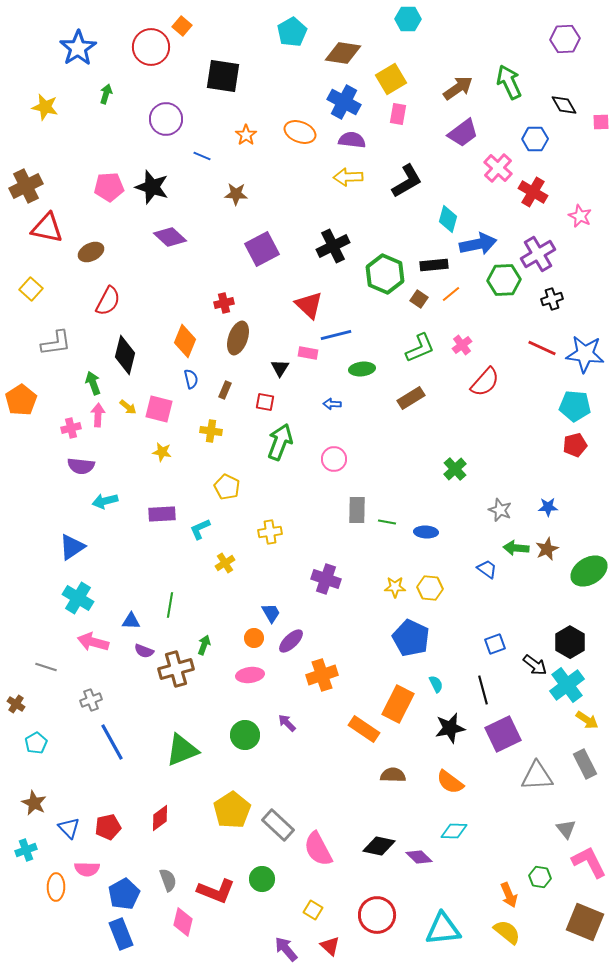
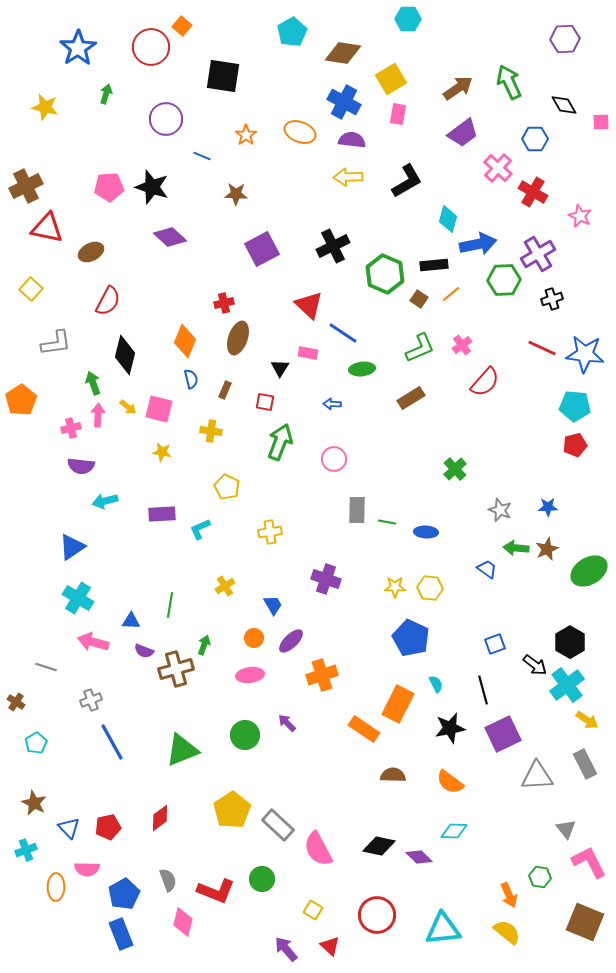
blue line at (336, 335): moved 7 px right, 2 px up; rotated 48 degrees clockwise
yellow cross at (225, 563): moved 23 px down
blue trapezoid at (271, 613): moved 2 px right, 8 px up
brown cross at (16, 704): moved 2 px up
